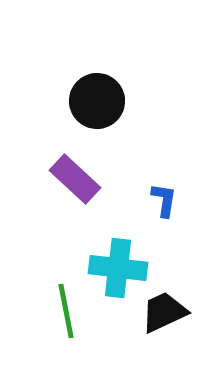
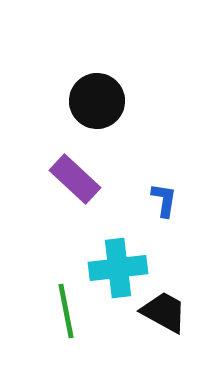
cyan cross: rotated 14 degrees counterclockwise
black trapezoid: rotated 54 degrees clockwise
